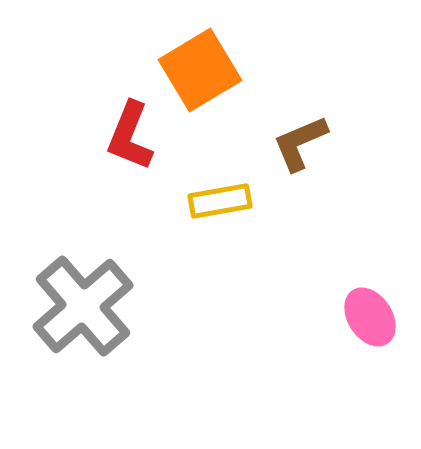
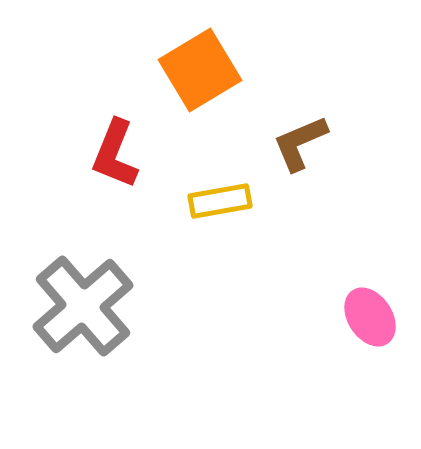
red L-shape: moved 15 px left, 18 px down
